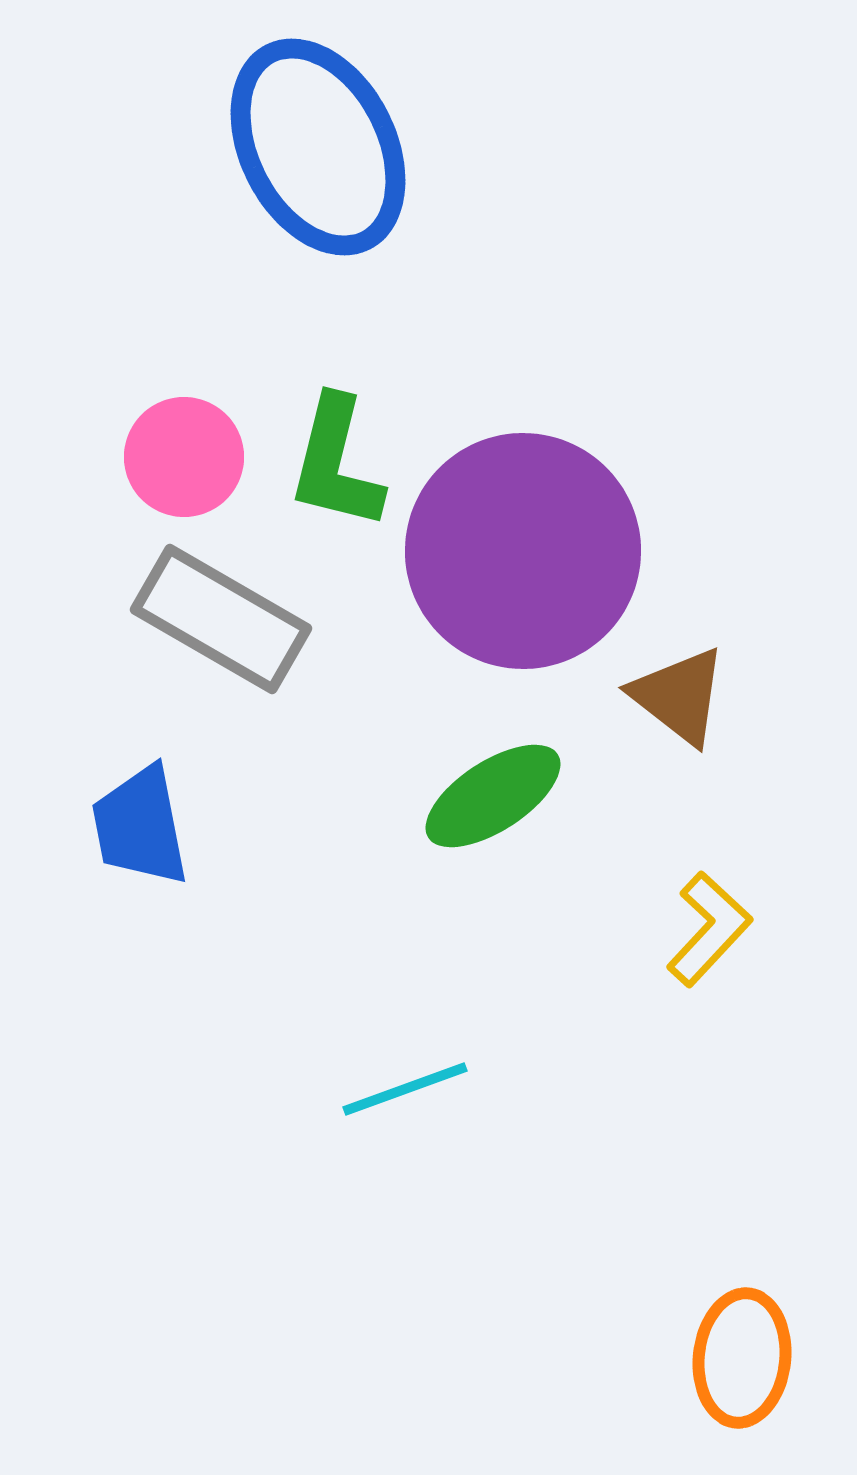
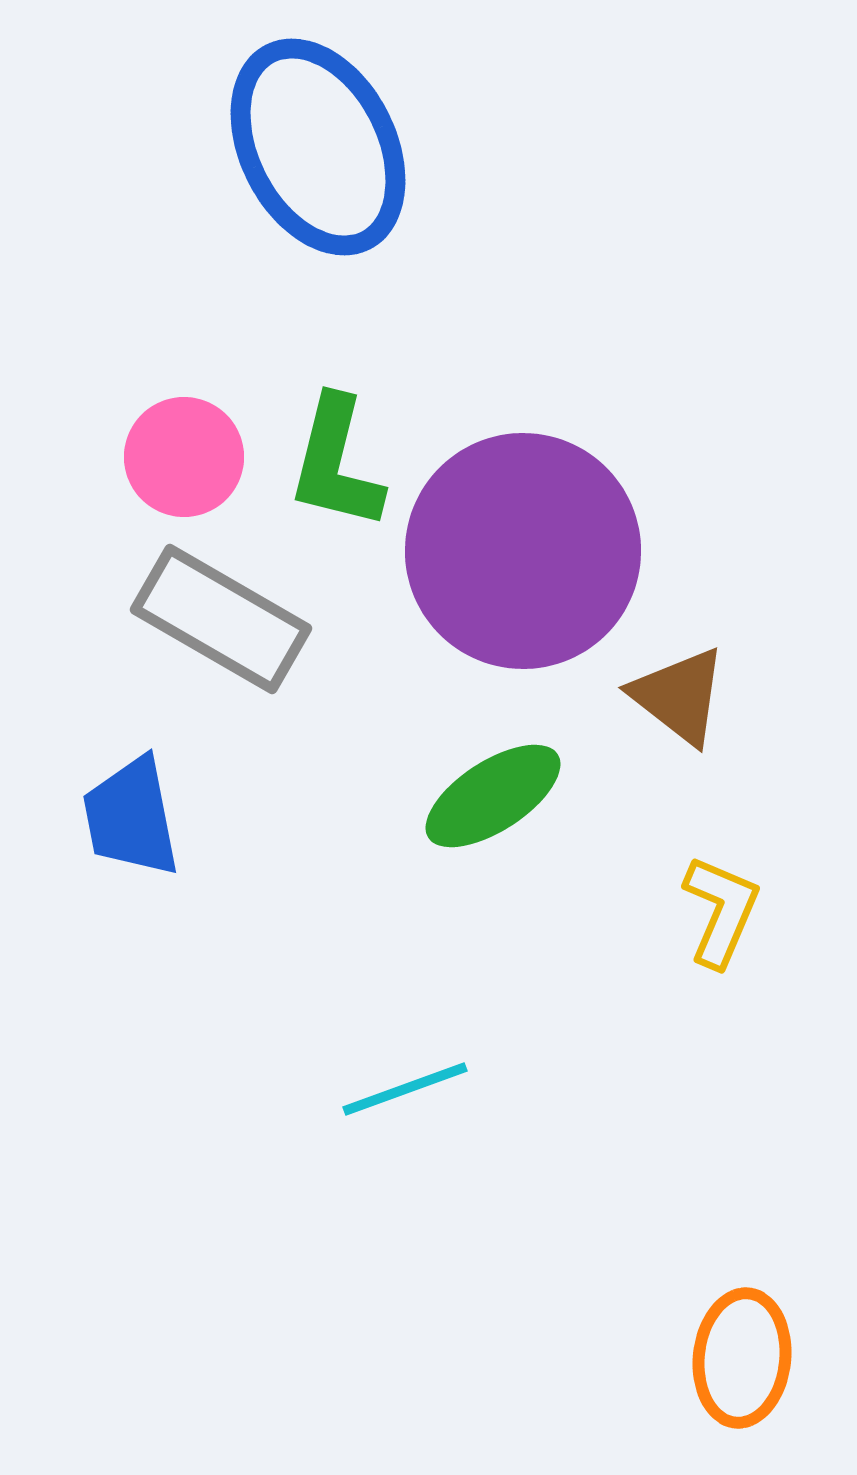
blue trapezoid: moved 9 px left, 9 px up
yellow L-shape: moved 12 px right, 18 px up; rotated 20 degrees counterclockwise
